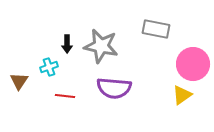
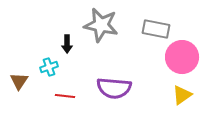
gray star: moved 21 px up
pink circle: moved 11 px left, 7 px up
